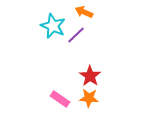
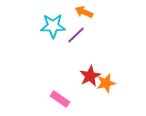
cyan star: rotated 25 degrees counterclockwise
red star: rotated 10 degrees clockwise
orange star: moved 17 px right, 15 px up; rotated 18 degrees counterclockwise
